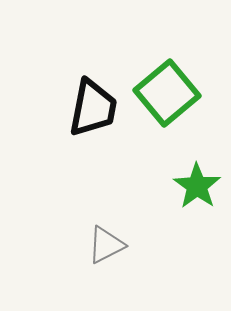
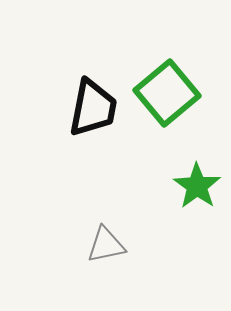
gray triangle: rotated 15 degrees clockwise
